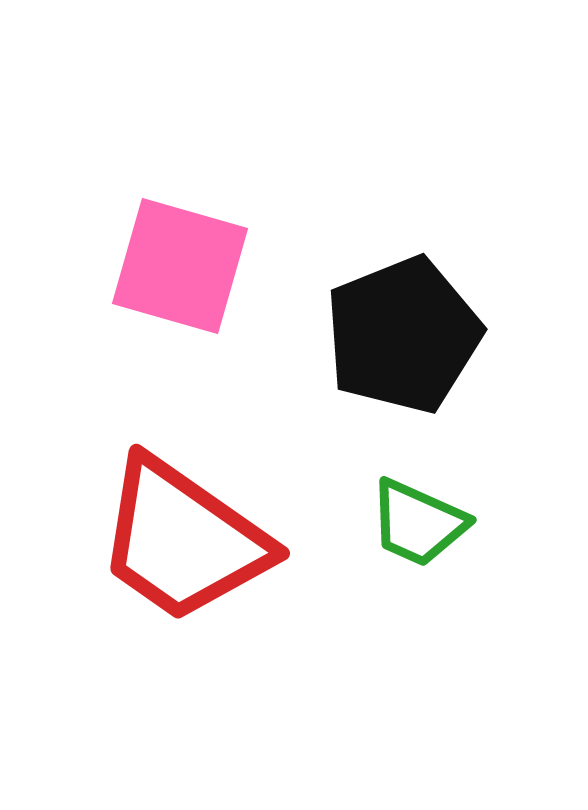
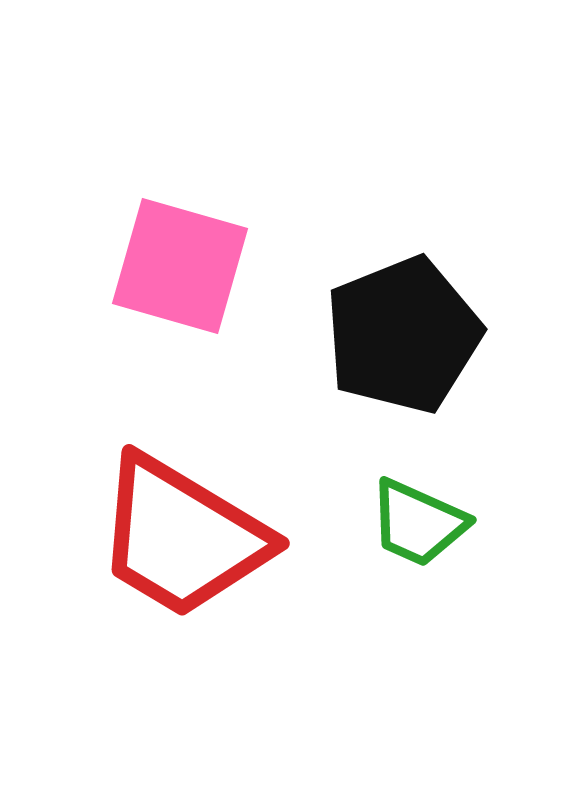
red trapezoid: moved 1 px left, 3 px up; rotated 4 degrees counterclockwise
